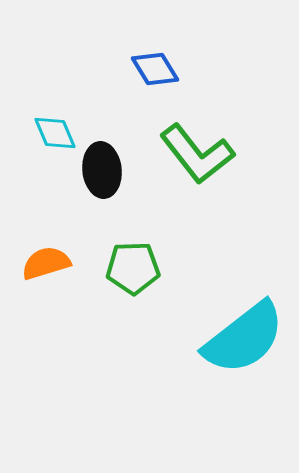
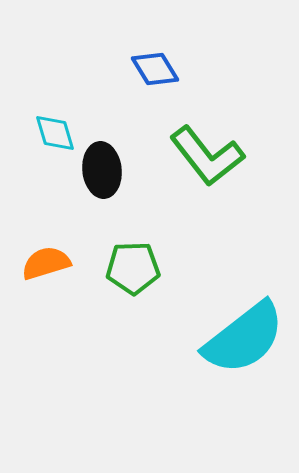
cyan diamond: rotated 6 degrees clockwise
green L-shape: moved 10 px right, 2 px down
